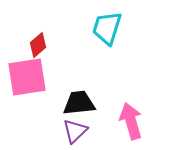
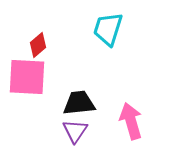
cyan trapezoid: moved 1 px right, 1 px down
pink square: rotated 12 degrees clockwise
purple triangle: rotated 12 degrees counterclockwise
